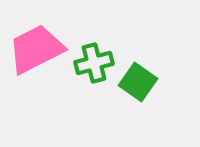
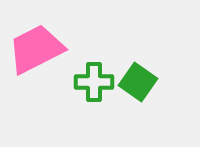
green cross: moved 19 px down; rotated 15 degrees clockwise
